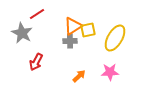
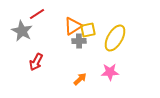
gray star: moved 2 px up
gray cross: moved 9 px right
orange arrow: moved 1 px right, 3 px down
